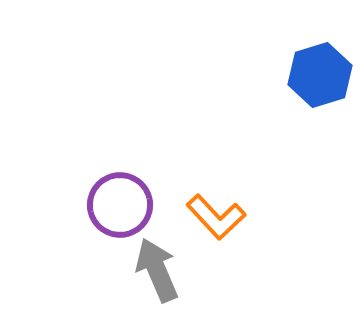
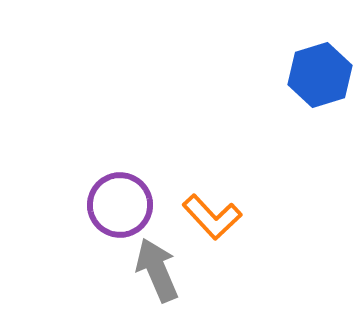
orange L-shape: moved 4 px left
